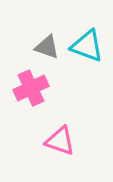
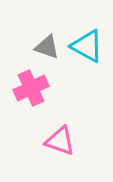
cyan triangle: rotated 9 degrees clockwise
